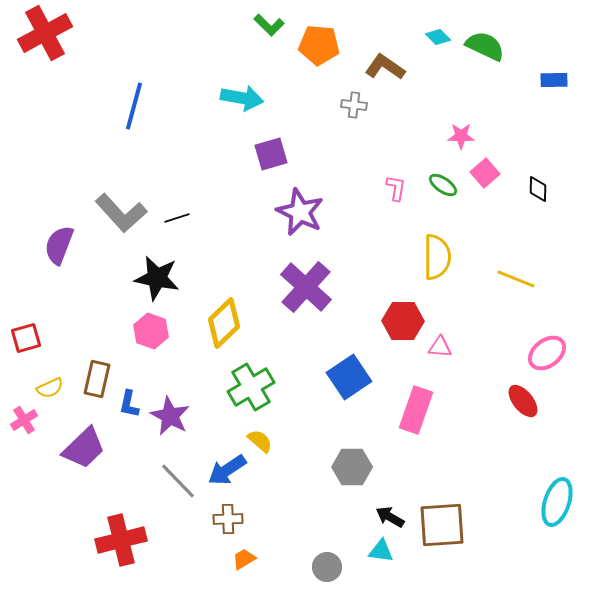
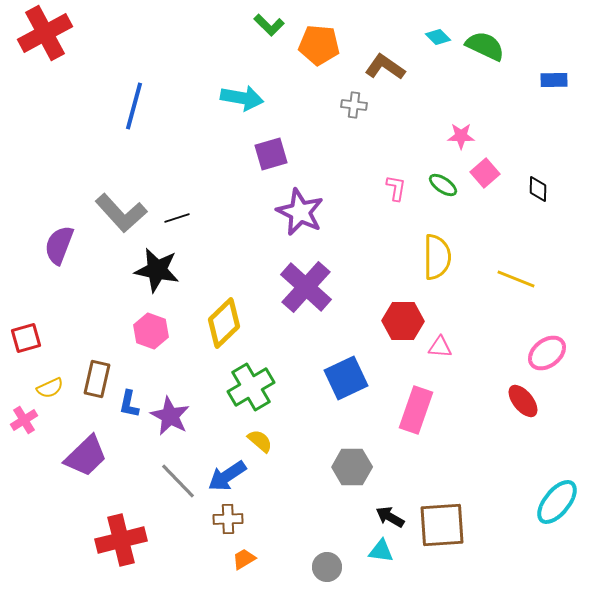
black star at (157, 278): moved 8 px up
blue square at (349, 377): moved 3 px left, 1 px down; rotated 9 degrees clockwise
purple trapezoid at (84, 448): moved 2 px right, 8 px down
blue arrow at (227, 470): moved 6 px down
cyan ellipse at (557, 502): rotated 21 degrees clockwise
